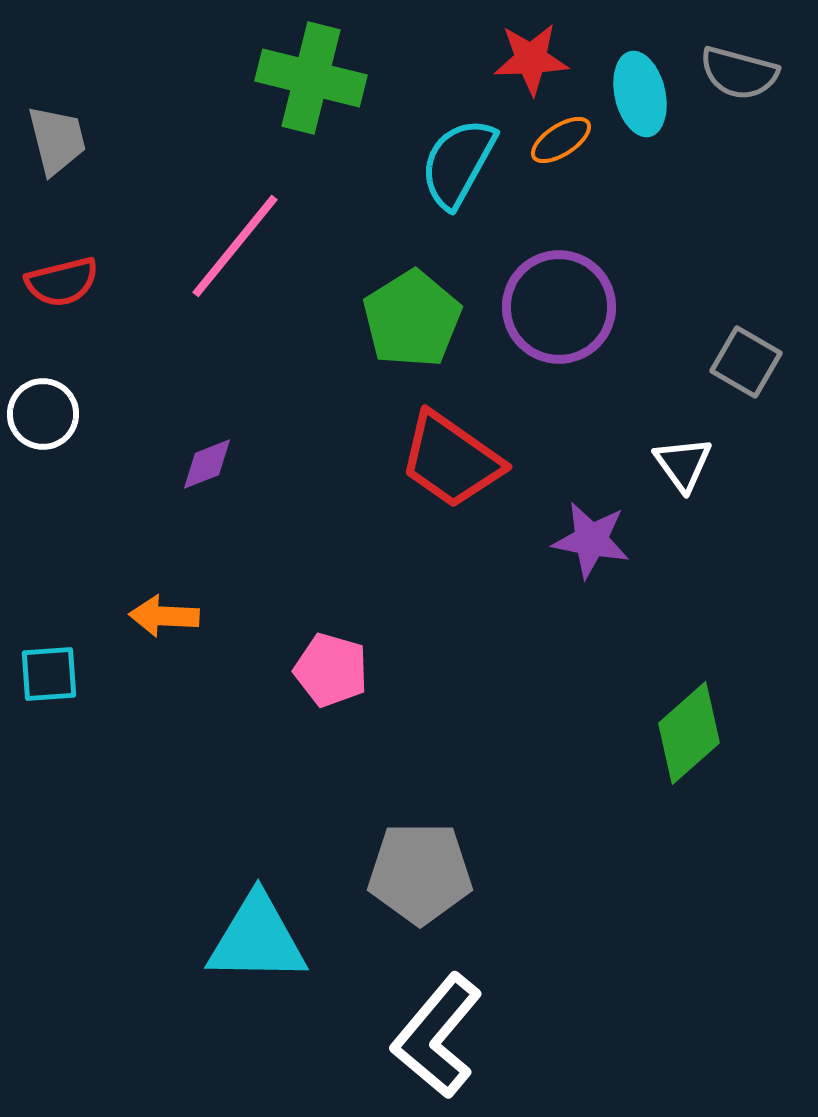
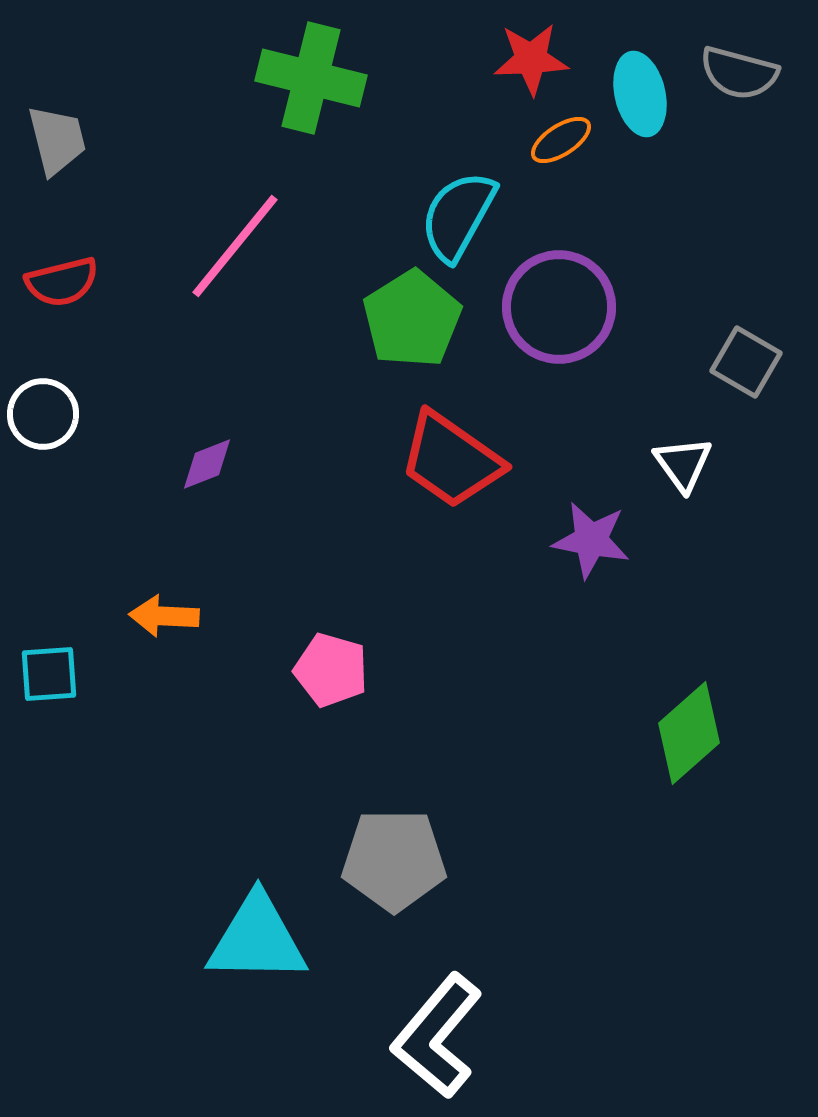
cyan semicircle: moved 53 px down
gray pentagon: moved 26 px left, 13 px up
